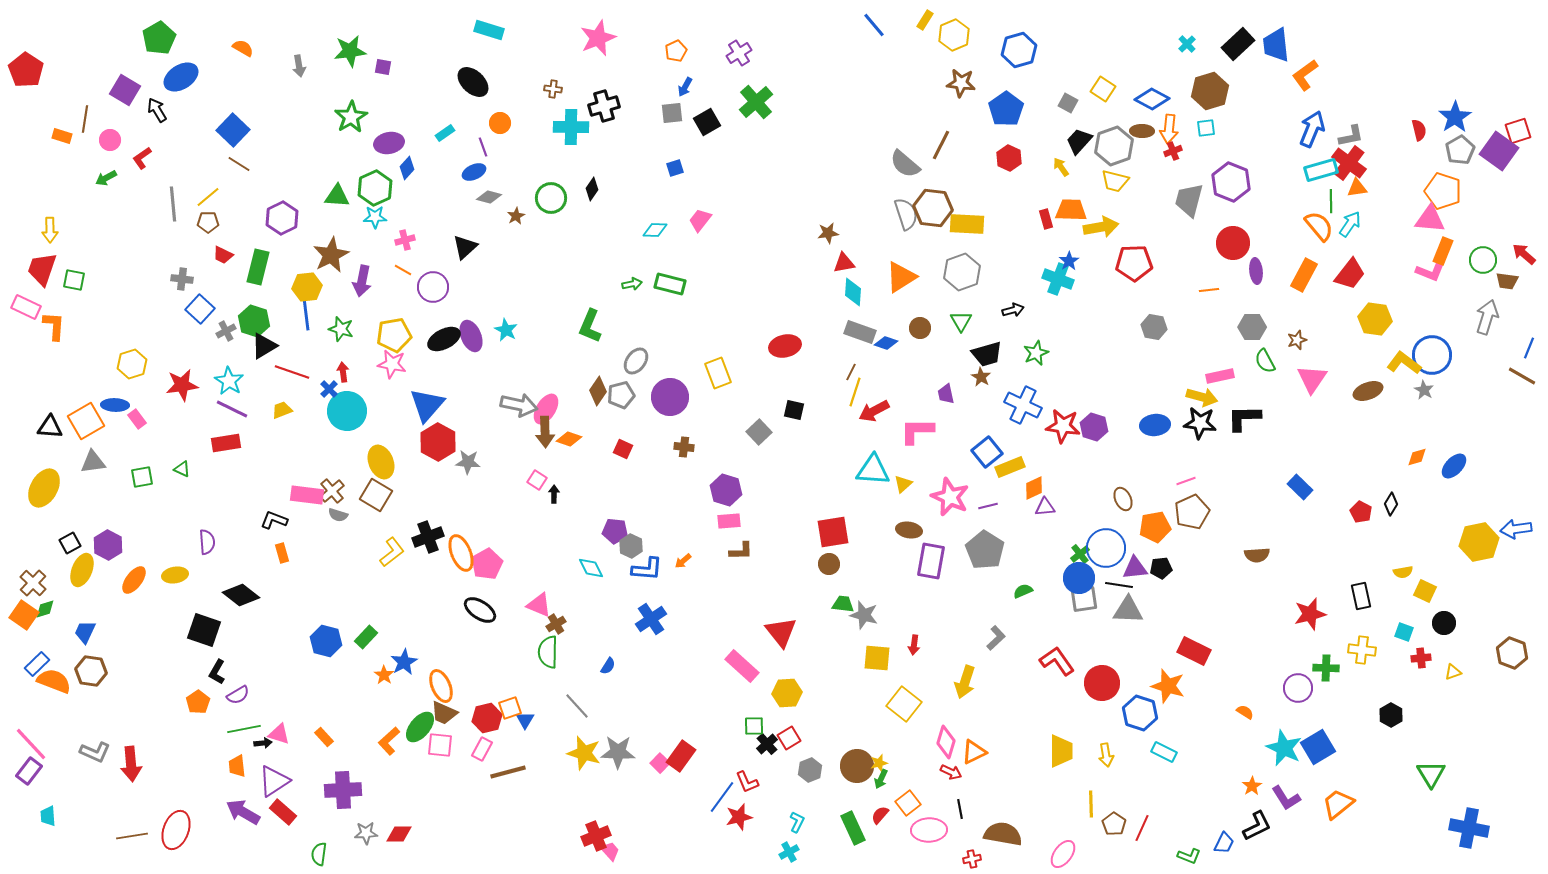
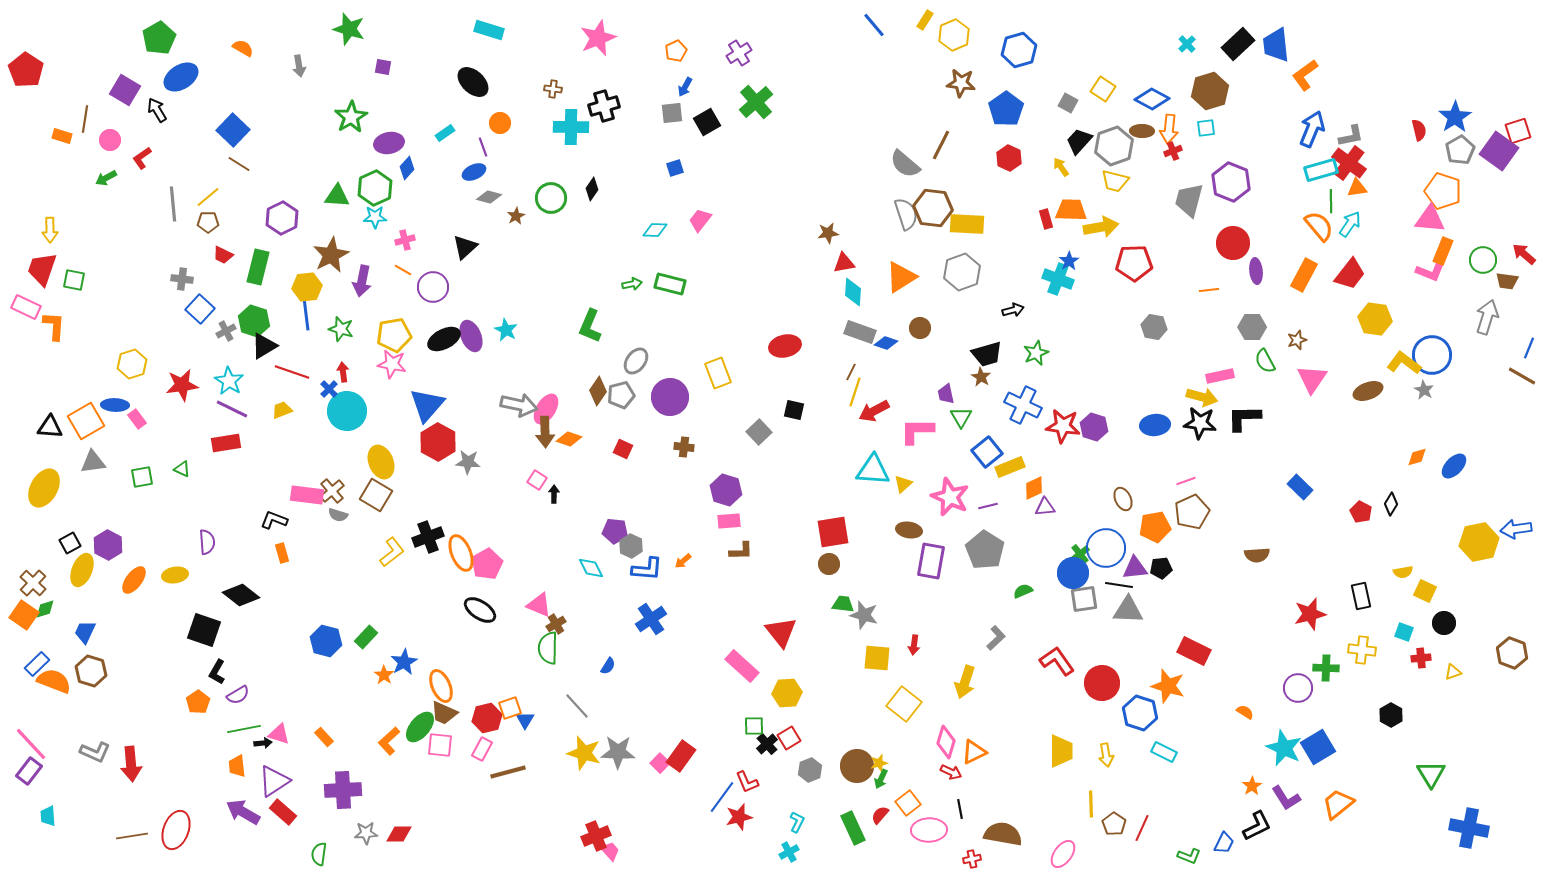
green star at (350, 51): moved 1 px left, 22 px up; rotated 24 degrees clockwise
green triangle at (961, 321): moved 96 px down
blue circle at (1079, 578): moved 6 px left, 5 px up
green semicircle at (548, 652): moved 4 px up
brown hexagon at (91, 671): rotated 8 degrees clockwise
